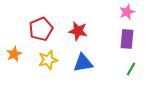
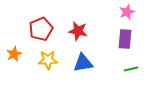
purple rectangle: moved 2 px left
yellow star: rotated 12 degrees clockwise
green line: rotated 48 degrees clockwise
